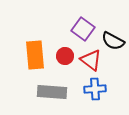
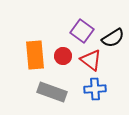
purple square: moved 1 px left, 2 px down
black semicircle: moved 3 px up; rotated 60 degrees counterclockwise
red circle: moved 2 px left
gray rectangle: rotated 16 degrees clockwise
